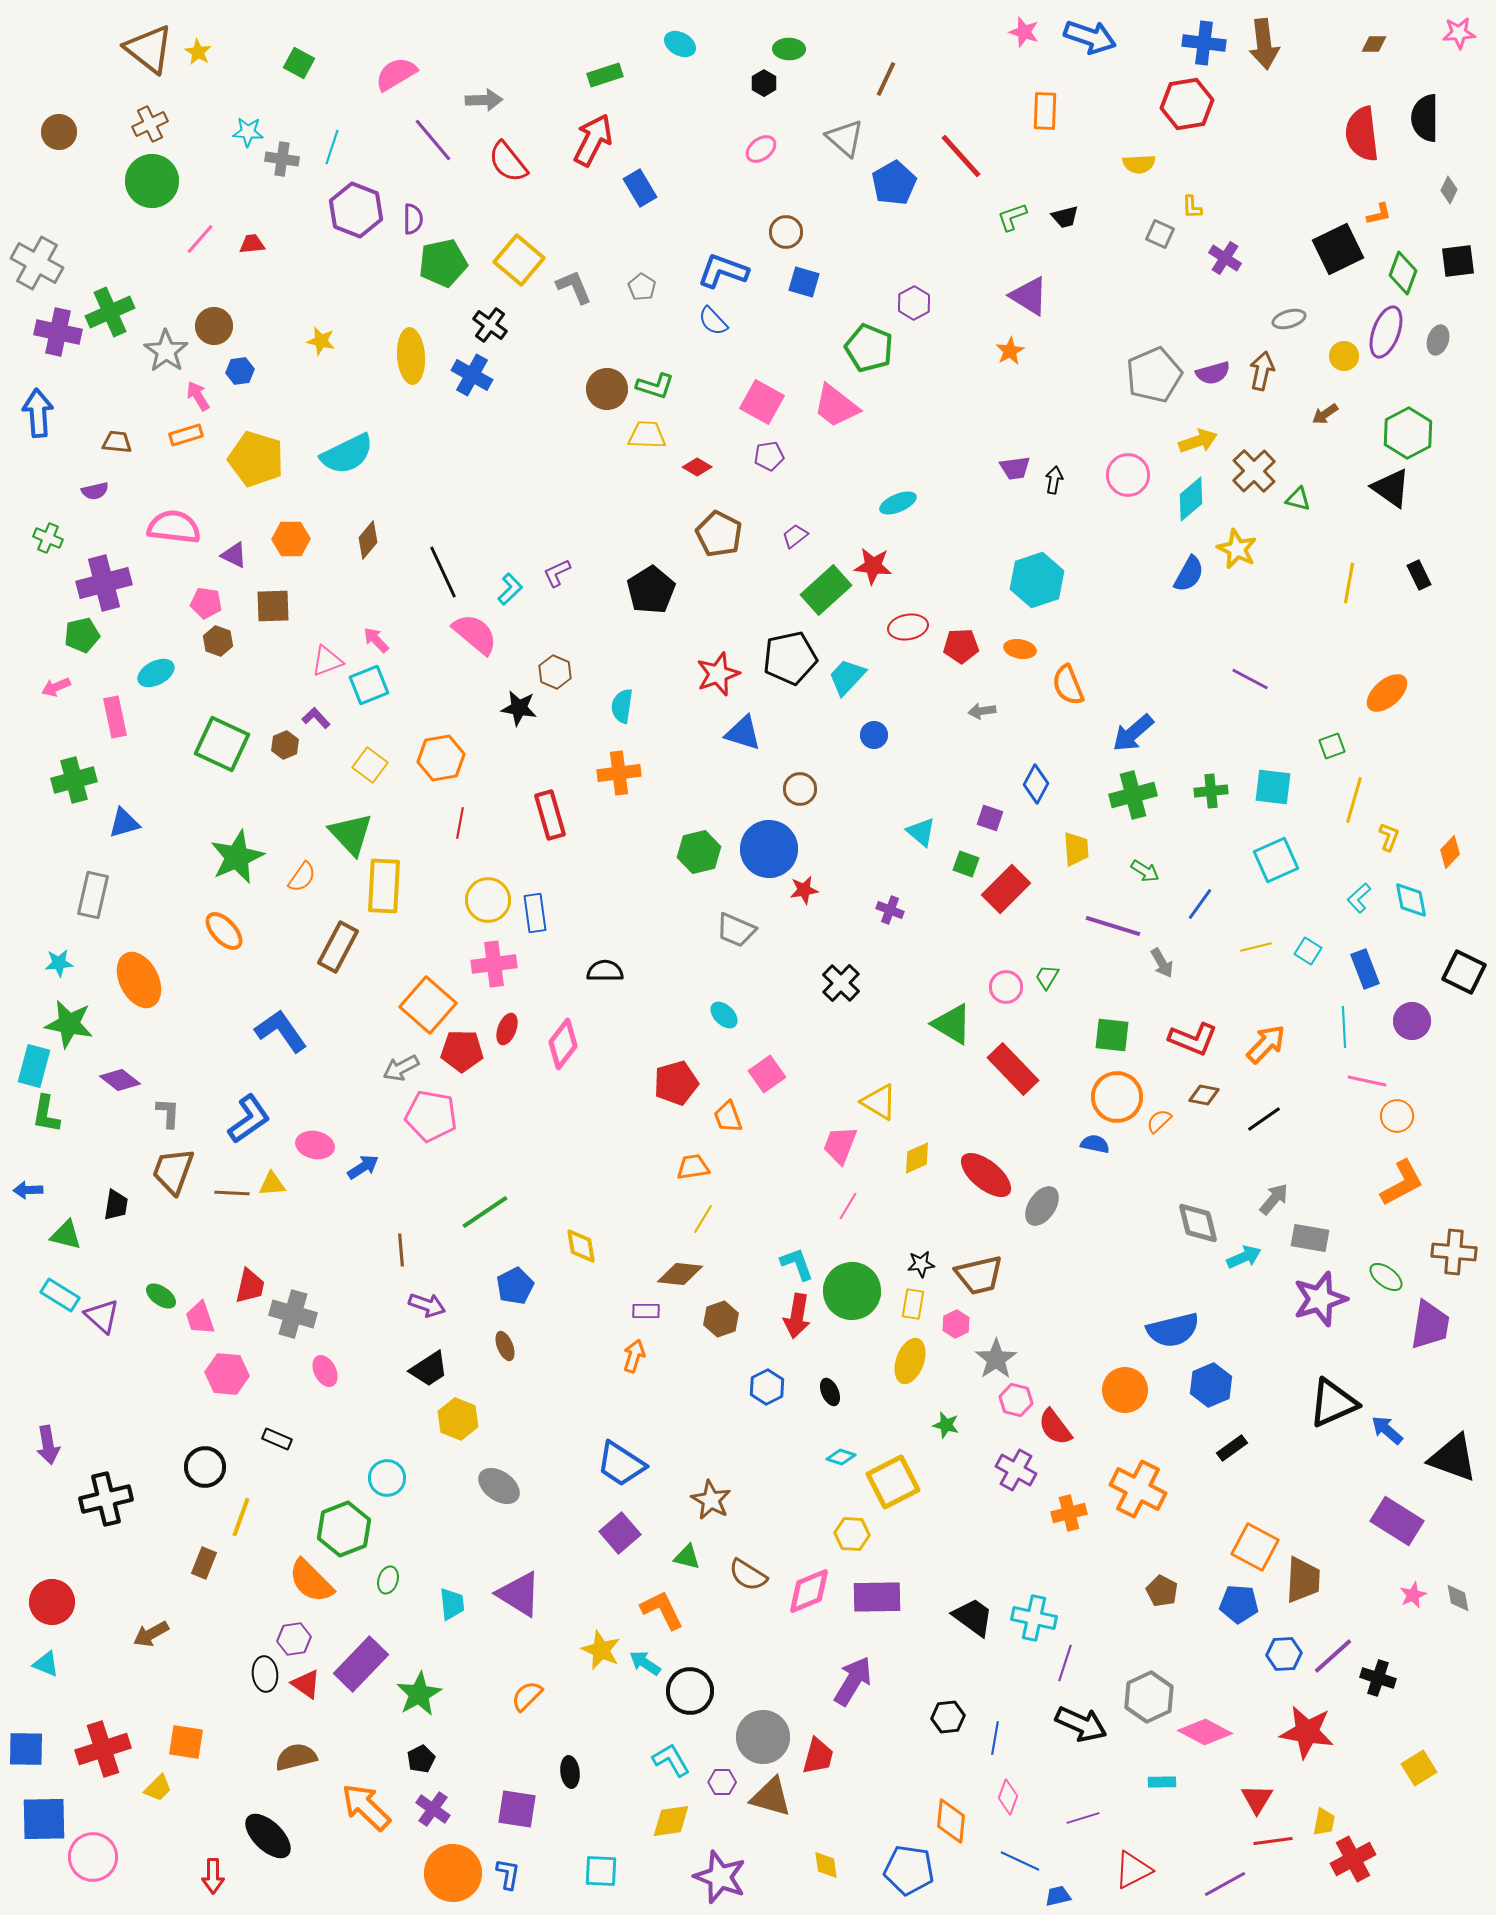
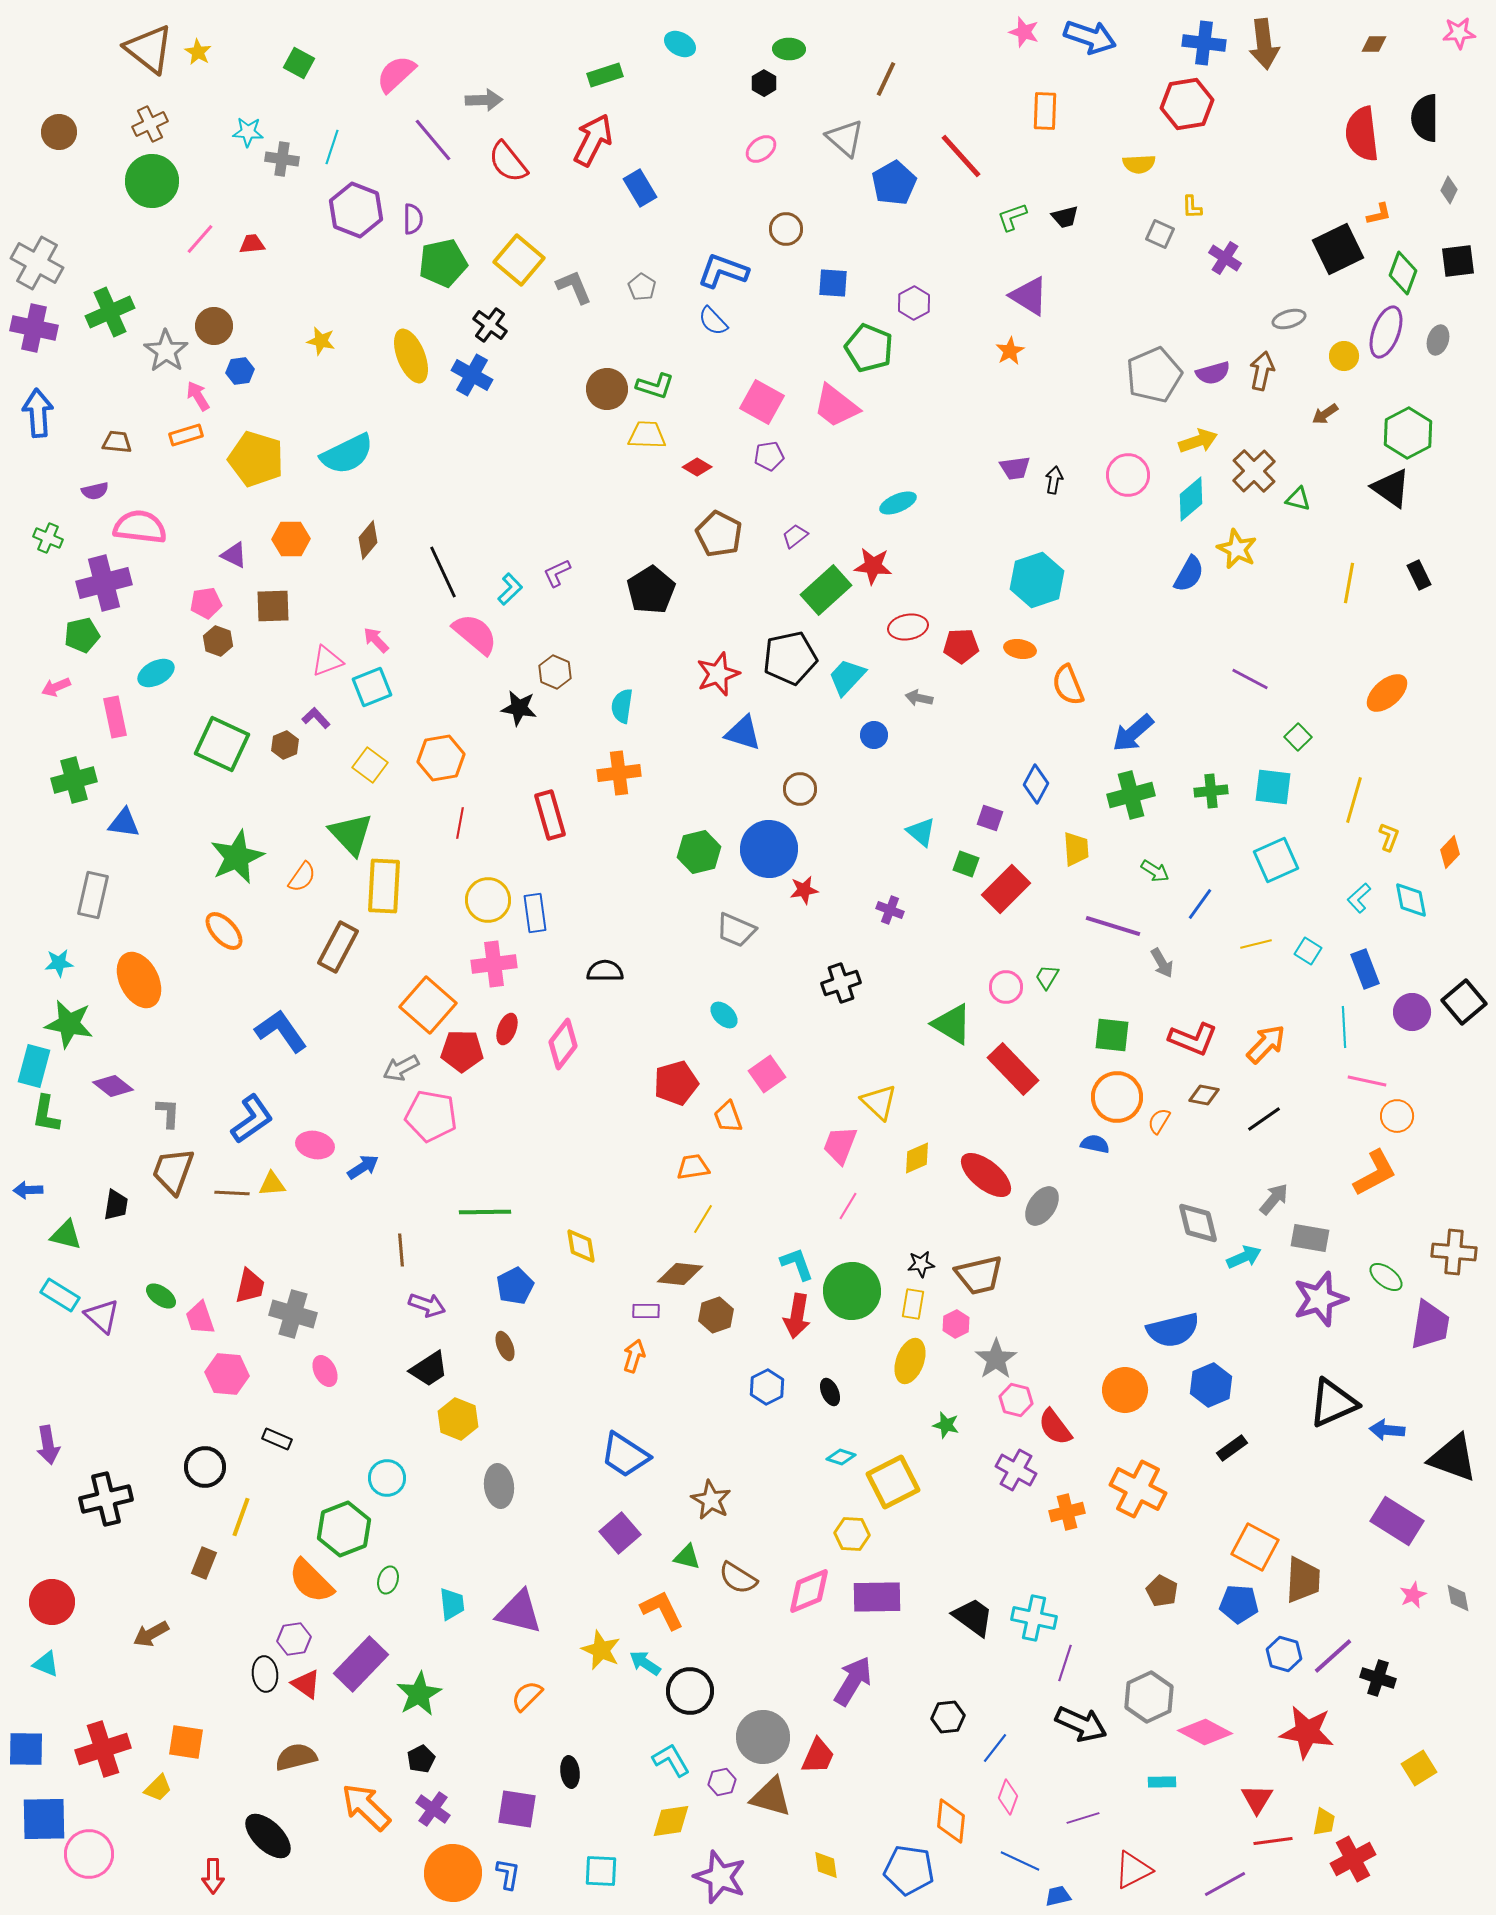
pink semicircle at (396, 74): rotated 12 degrees counterclockwise
brown circle at (786, 232): moved 3 px up
blue square at (804, 282): moved 29 px right, 1 px down; rotated 12 degrees counterclockwise
purple cross at (58, 332): moved 24 px left, 4 px up
yellow ellipse at (411, 356): rotated 18 degrees counterclockwise
pink semicircle at (174, 527): moved 34 px left
pink pentagon at (206, 603): rotated 16 degrees counterclockwise
cyan square at (369, 685): moved 3 px right, 2 px down
gray arrow at (982, 711): moved 63 px left, 13 px up; rotated 20 degrees clockwise
green square at (1332, 746): moved 34 px left, 9 px up; rotated 24 degrees counterclockwise
green cross at (1133, 795): moved 2 px left
blue triangle at (124, 823): rotated 24 degrees clockwise
green arrow at (1145, 871): moved 10 px right
yellow line at (1256, 947): moved 3 px up
black square at (1464, 972): moved 30 px down; rotated 24 degrees clockwise
black cross at (841, 983): rotated 27 degrees clockwise
purple circle at (1412, 1021): moved 9 px up
purple diamond at (120, 1080): moved 7 px left, 6 px down
yellow triangle at (879, 1102): rotated 12 degrees clockwise
blue L-shape at (249, 1119): moved 3 px right
orange semicircle at (1159, 1121): rotated 16 degrees counterclockwise
orange L-shape at (1402, 1183): moved 27 px left, 10 px up
green line at (485, 1212): rotated 33 degrees clockwise
brown hexagon at (721, 1319): moved 5 px left, 4 px up
blue arrow at (1387, 1430): rotated 36 degrees counterclockwise
blue trapezoid at (621, 1464): moved 4 px right, 9 px up
gray ellipse at (499, 1486): rotated 48 degrees clockwise
orange cross at (1069, 1513): moved 2 px left, 1 px up
brown semicircle at (748, 1575): moved 10 px left, 3 px down
purple triangle at (519, 1594): moved 18 px down; rotated 18 degrees counterclockwise
blue hexagon at (1284, 1654): rotated 20 degrees clockwise
blue line at (995, 1738): moved 10 px down; rotated 28 degrees clockwise
red trapezoid at (818, 1756): rotated 9 degrees clockwise
purple hexagon at (722, 1782): rotated 12 degrees counterclockwise
pink circle at (93, 1857): moved 4 px left, 3 px up
